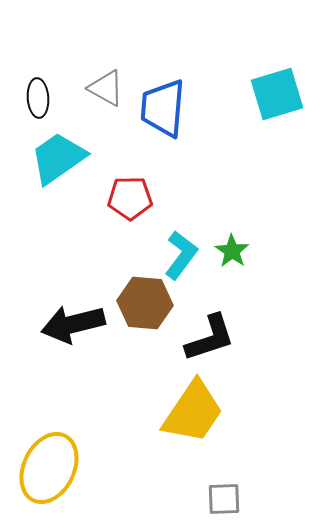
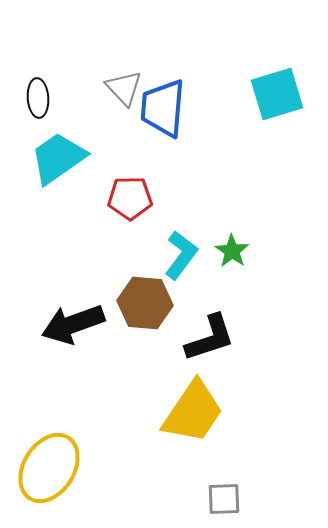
gray triangle: moved 18 px right; rotated 18 degrees clockwise
black arrow: rotated 6 degrees counterclockwise
yellow ellipse: rotated 6 degrees clockwise
